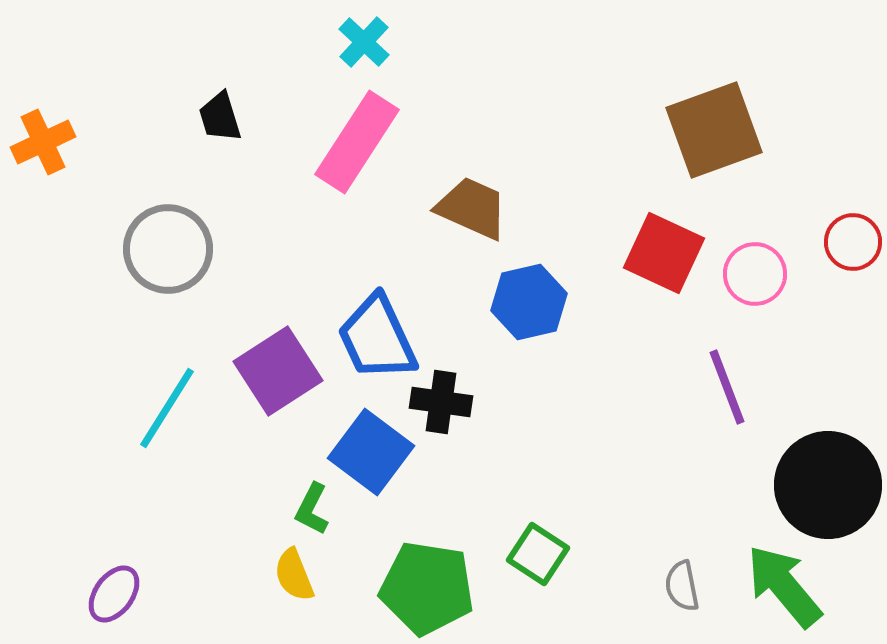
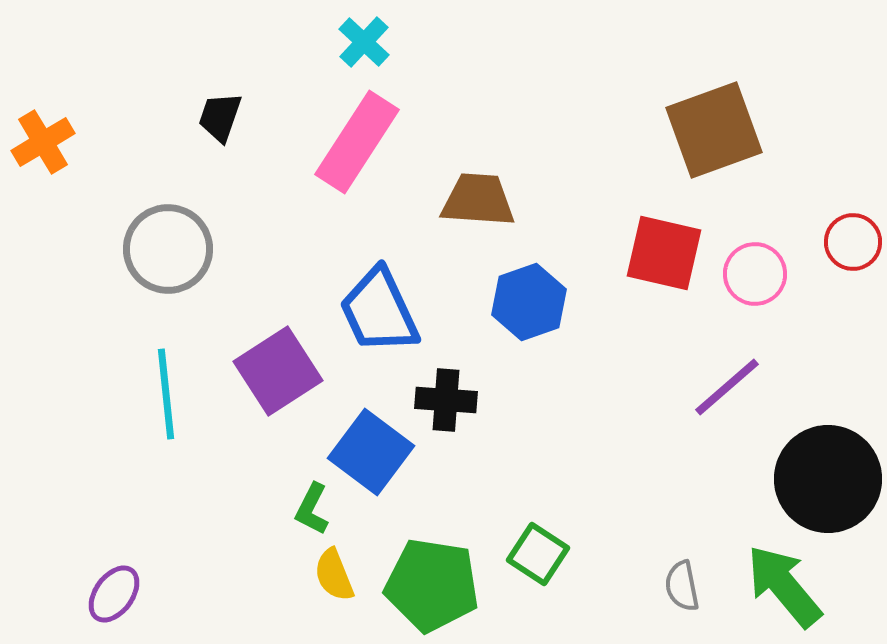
black trapezoid: rotated 36 degrees clockwise
orange cross: rotated 6 degrees counterclockwise
brown trapezoid: moved 6 px right, 8 px up; rotated 20 degrees counterclockwise
red square: rotated 12 degrees counterclockwise
blue hexagon: rotated 6 degrees counterclockwise
blue trapezoid: moved 2 px right, 27 px up
purple line: rotated 70 degrees clockwise
black cross: moved 5 px right, 2 px up; rotated 4 degrees counterclockwise
cyan line: moved 1 px left, 14 px up; rotated 38 degrees counterclockwise
black circle: moved 6 px up
yellow semicircle: moved 40 px right
green pentagon: moved 5 px right, 3 px up
